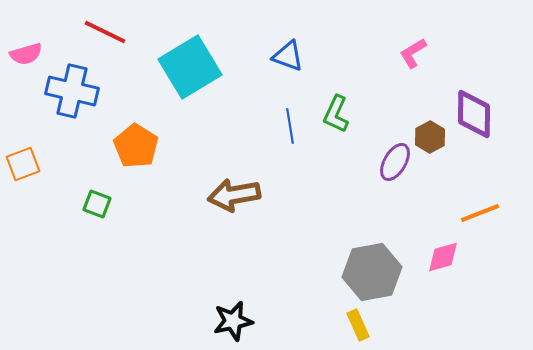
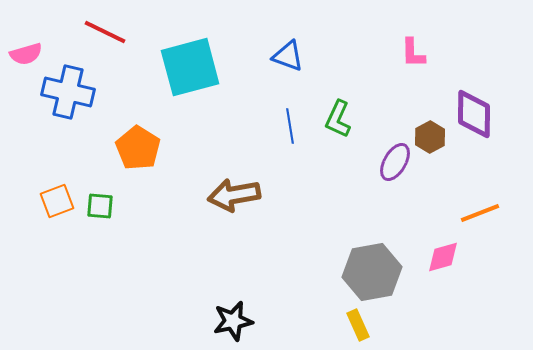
pink L-shape: rotated 60 degrees counterclockwise
cyan square: rotated 16 degrees clockwise
blue cross: moved 4 px left, 1 px down
green L-shape: moved 2 px right, 5 px down
orange pentagon: moved 2 px right, 2 px down
orange square: moved 34 px right, 37 px down
green square: moved 3 px right, 2 px down; rotated 16 degrees counterclockwise
